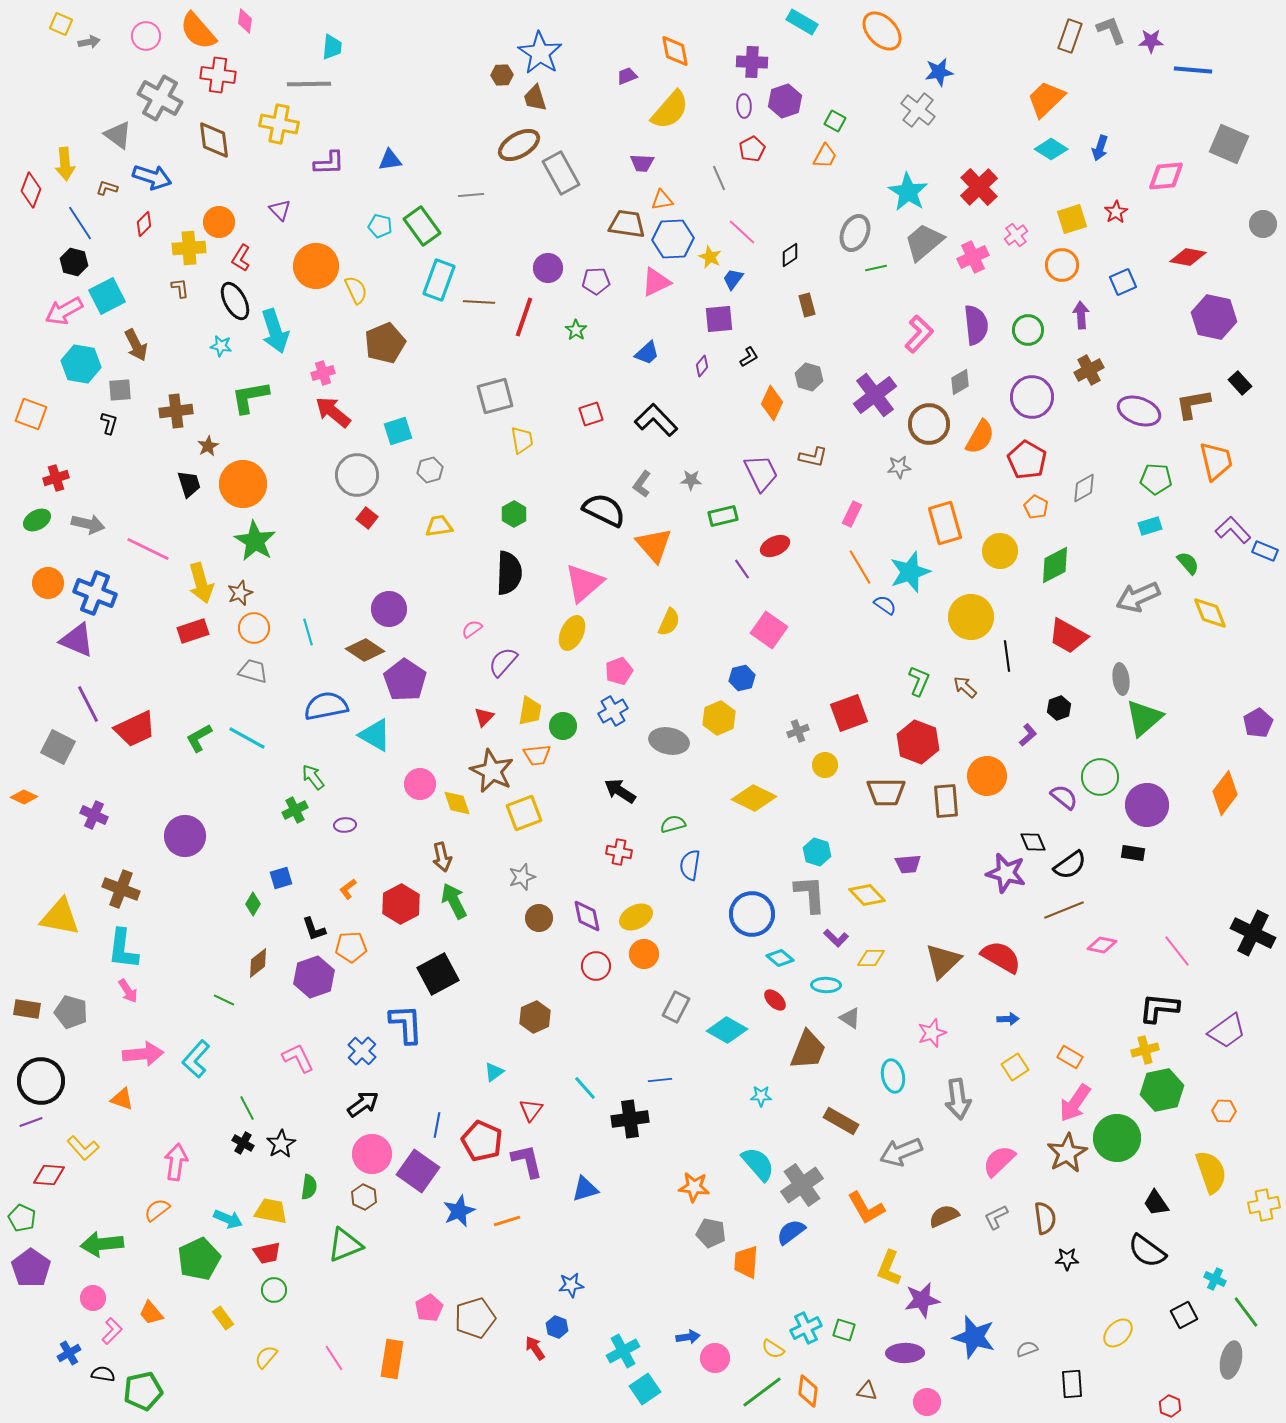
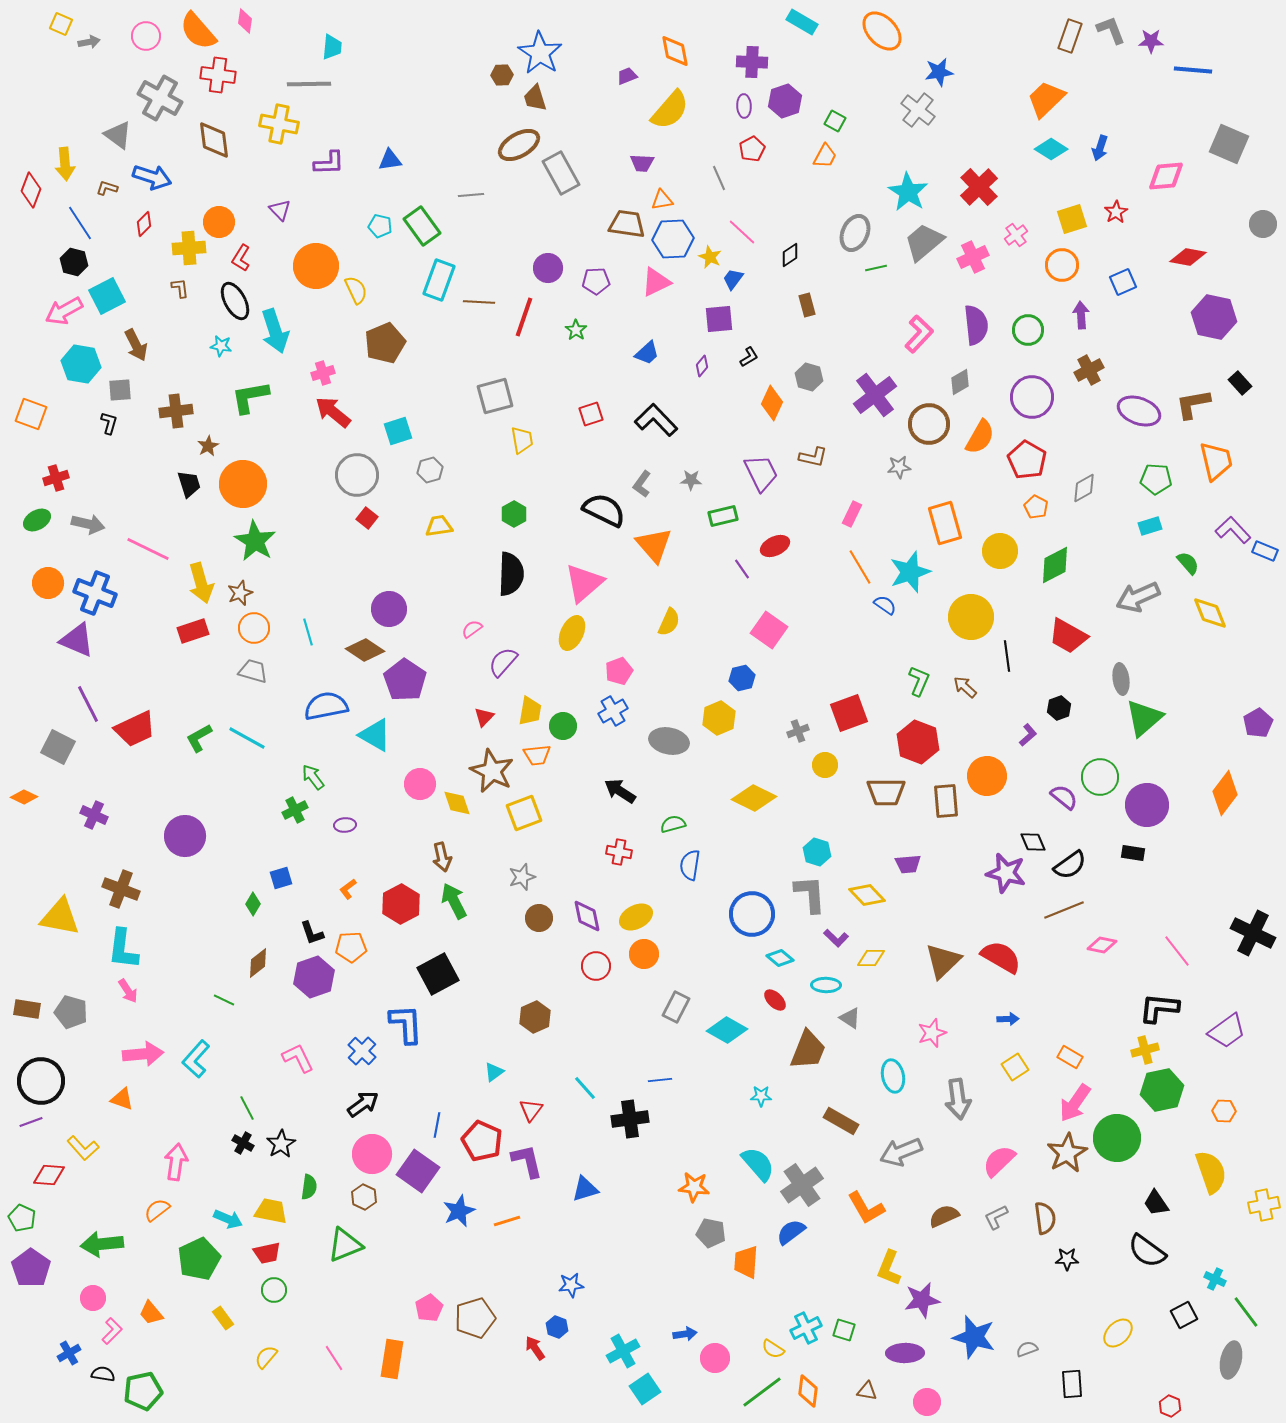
black semicircle at (509, 573): moved 2 px right, 1 px down
black L-shape at (314, 929): moved 2 px left, 4 px down
blue arrow at (688, 1337): moved 3 px left, 3 px up
